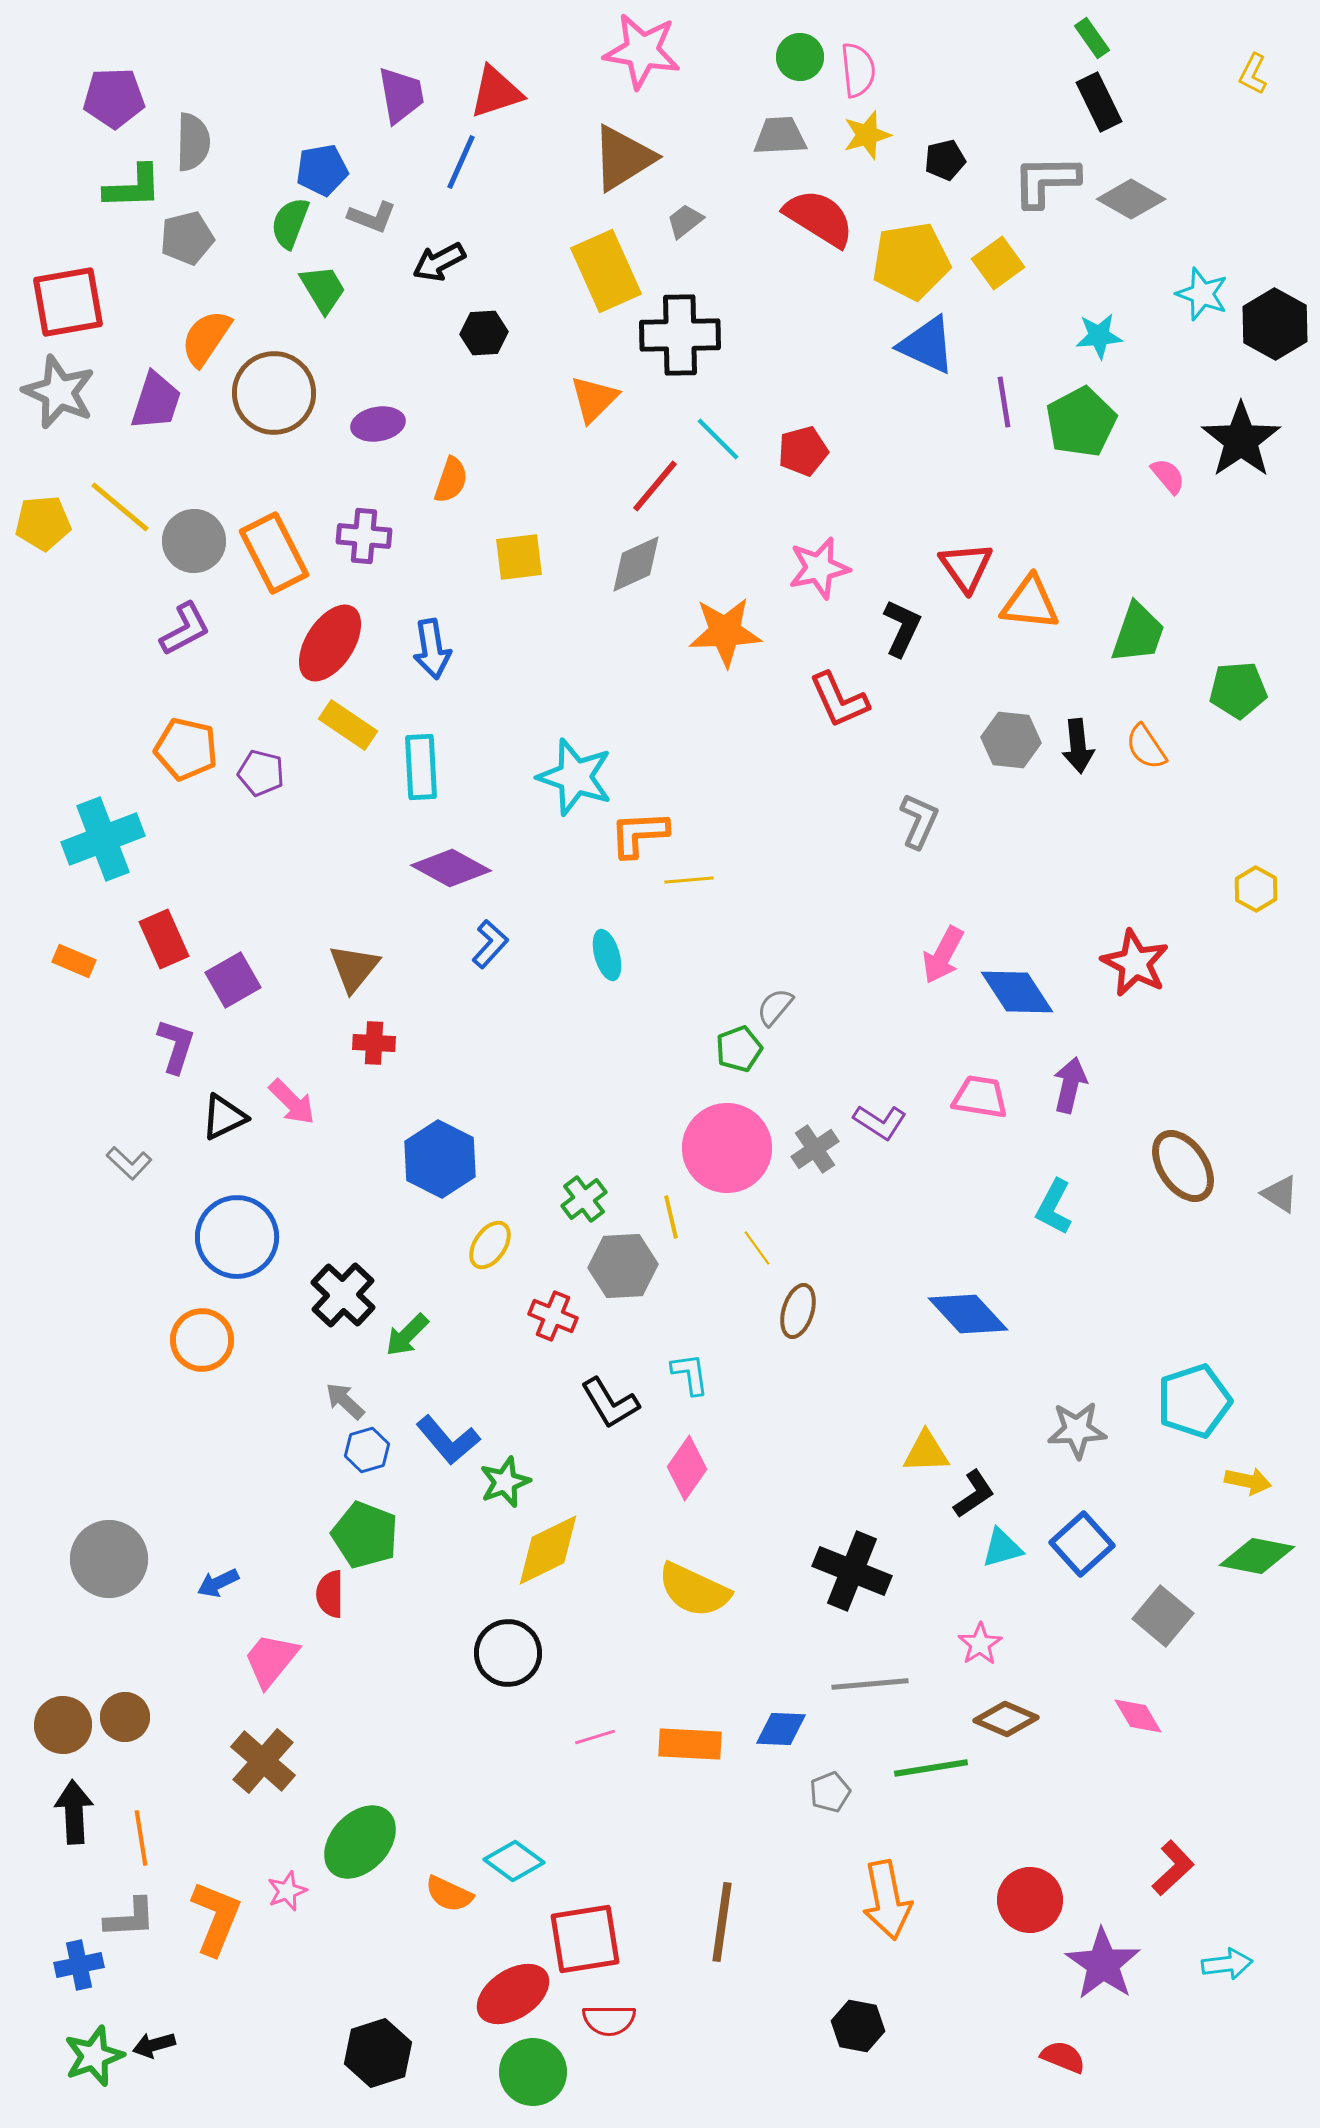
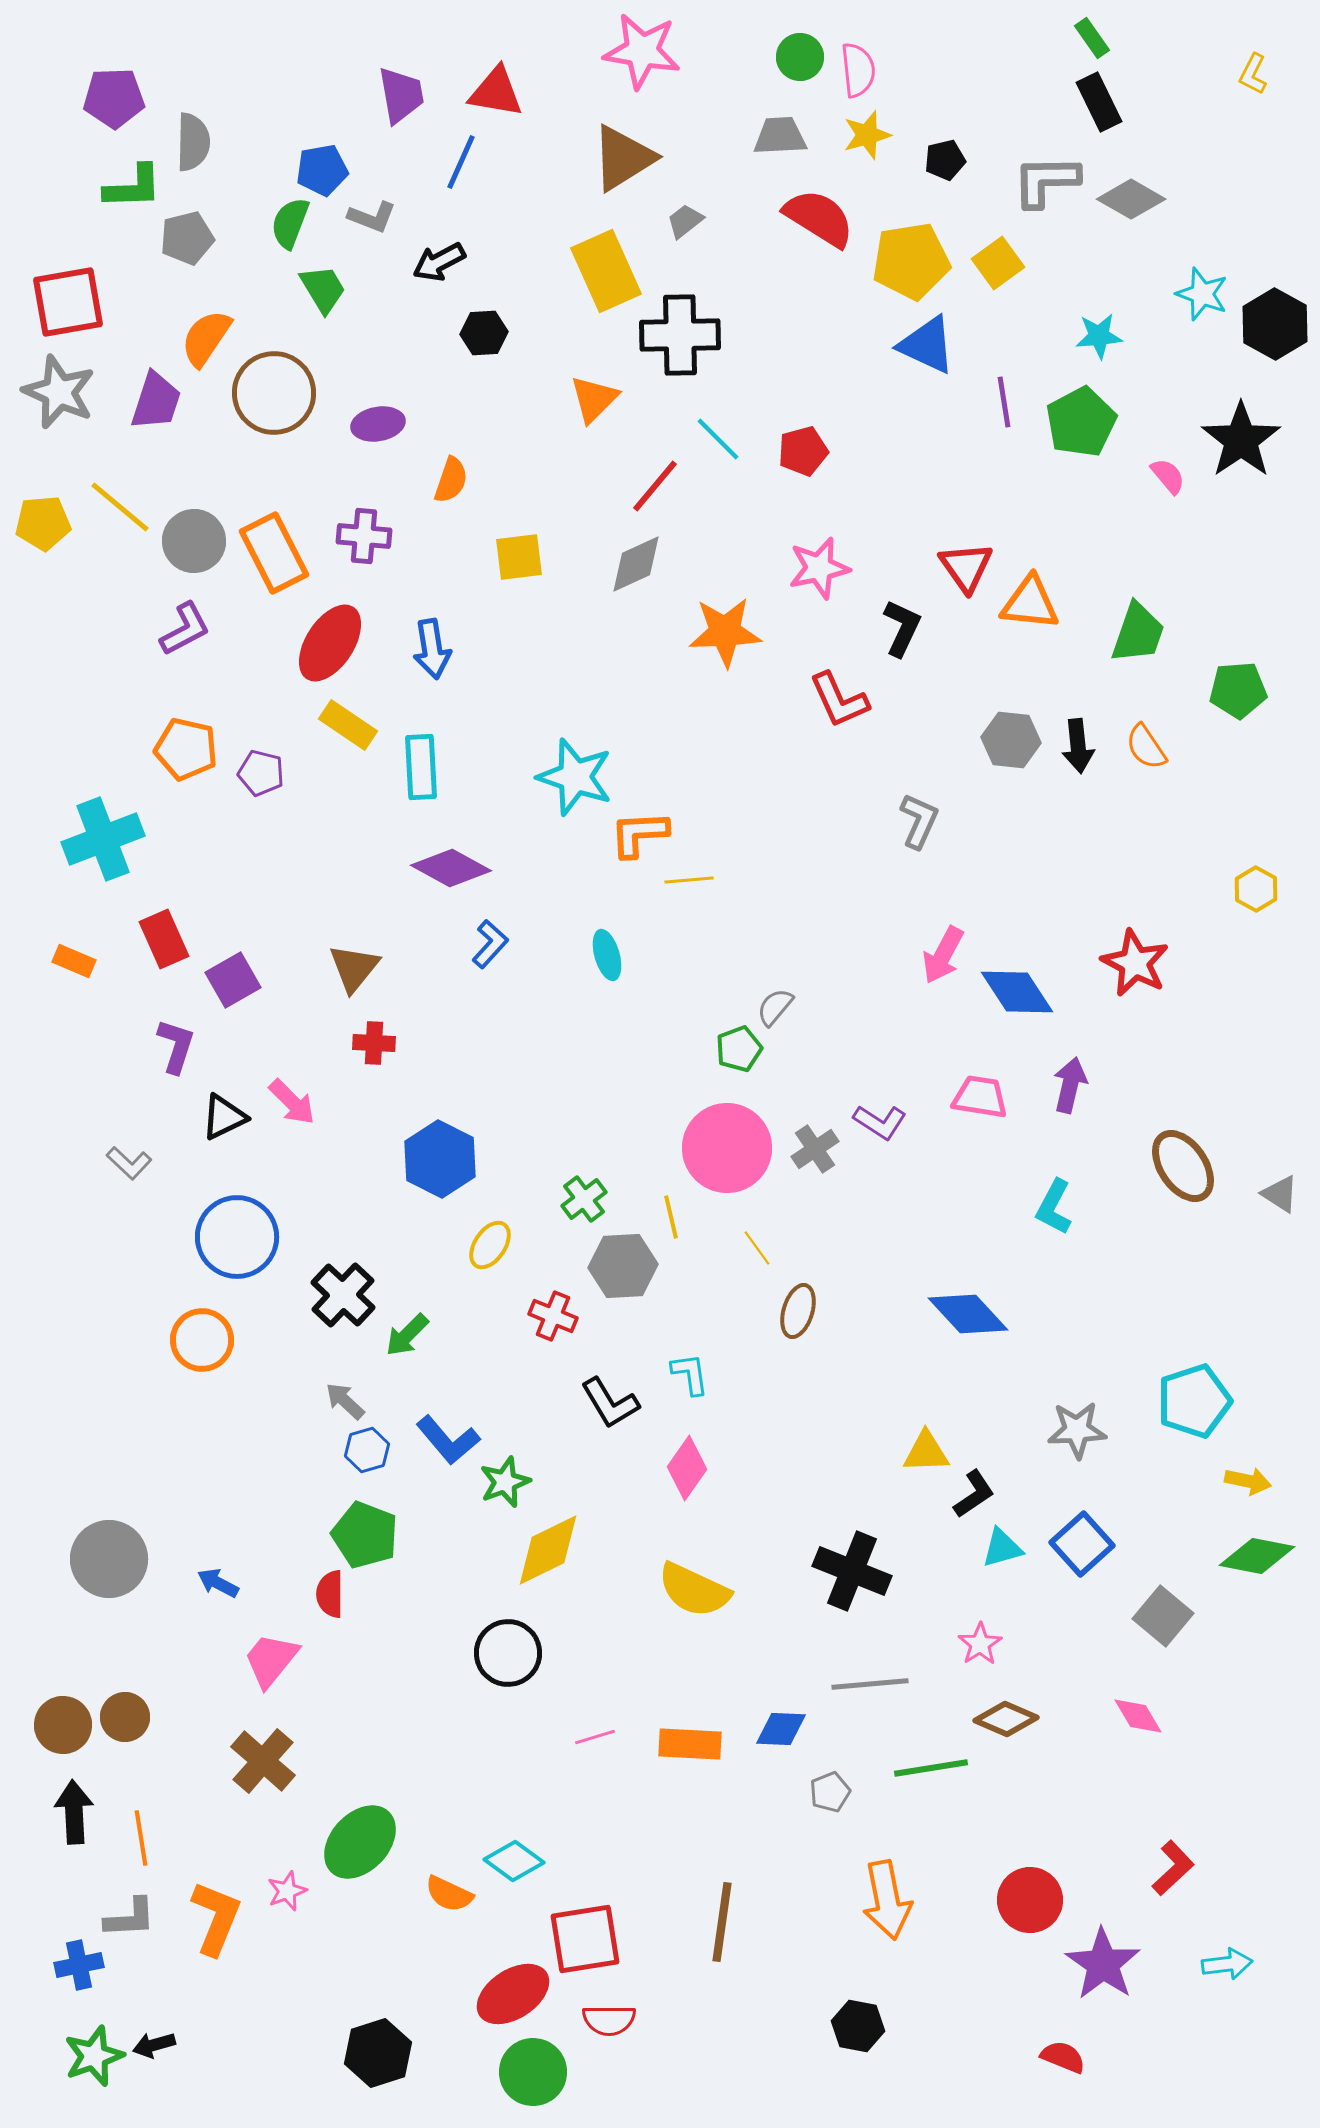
red triangle at (496, 92): rotated 28 degrees clockwise
blue arrow at (218, 1583): rotated 54 degrees clockwise
